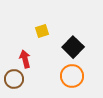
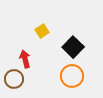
yellow square: rotated 16 degrees counterclockwise
